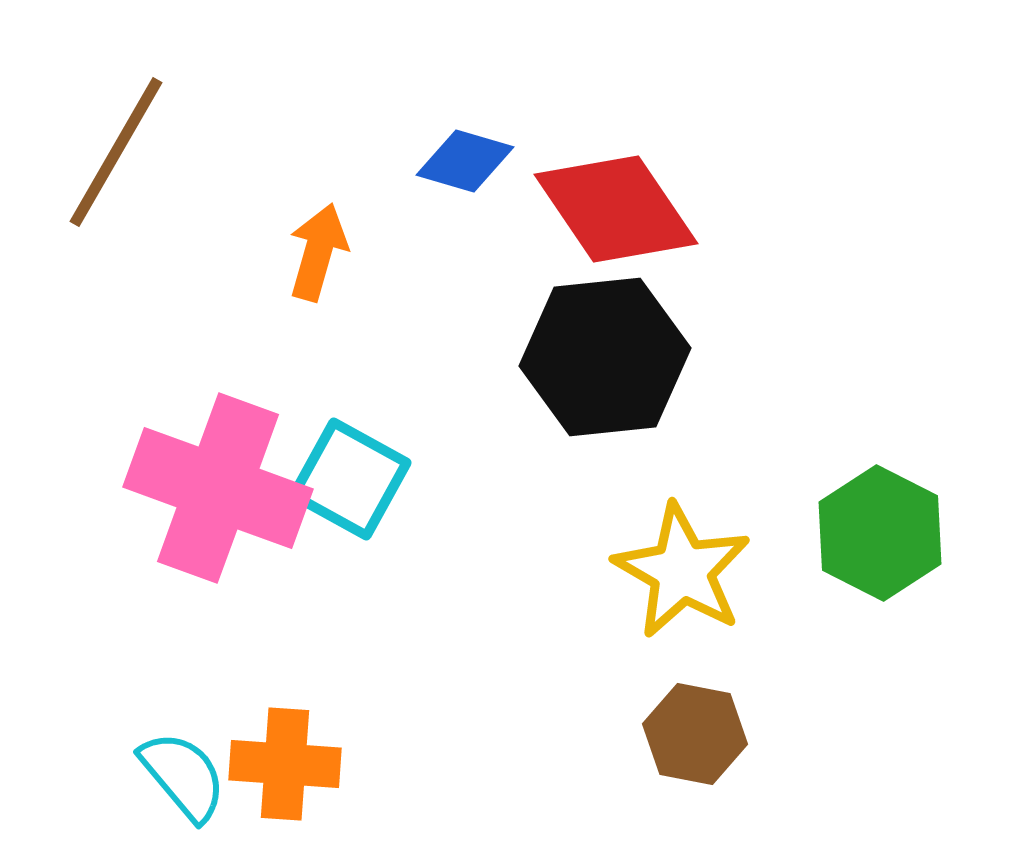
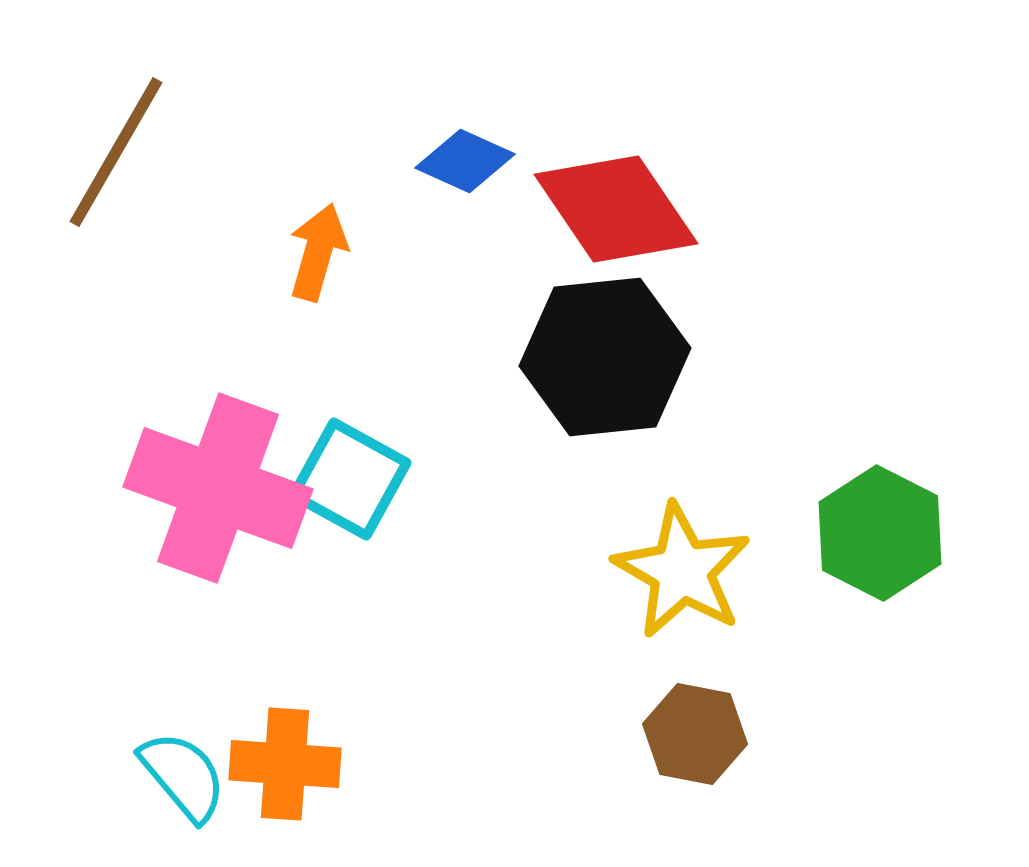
blue diamond: rotated 8 degrees clockwise
